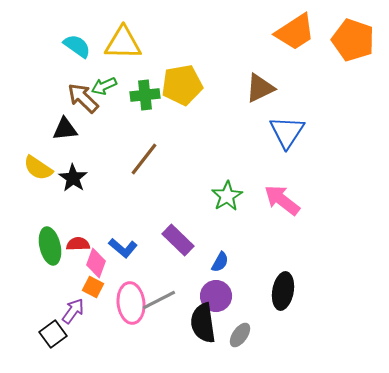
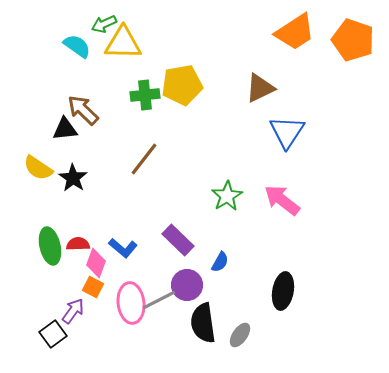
green arrow: moved 62 px up
brown arrow: moved 12 px down
purple circle: moved 29 px left, 11 px up
